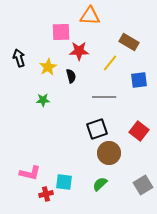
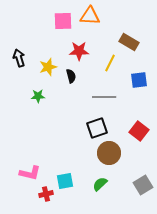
pink square: moved 2 px right, 11 px up
yellow line: rotated 12 degrees counterclockwise
yellow star: rotated 12 degrees clockwise
green star: moved 5 px left, 4 px up
black square: moved 1 px up
cyan square: moved 1 px right, 1 px up; rotated 18 degrees counterclockwise
